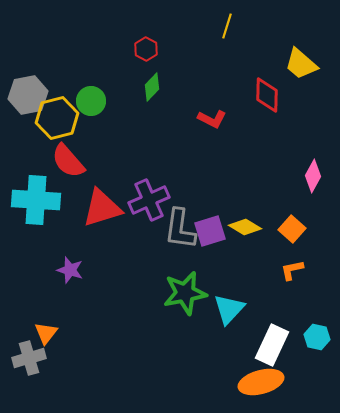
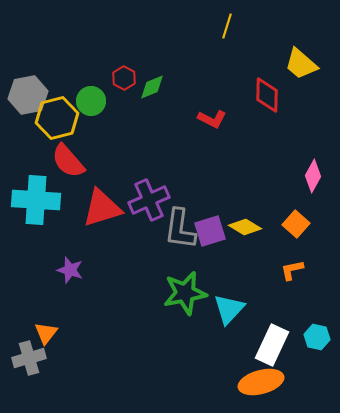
red hexagon: moved 22 px left, 29 px down
green diamond: rotated 24 degrees clockwise
orange square: moved 4 px right, 5 px up
